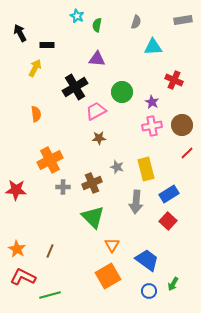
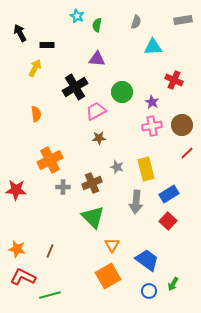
orange star: rotated 18 degrees counterclockwise
